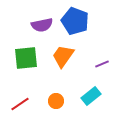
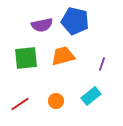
blue pentagon: rotated 8 degrees counterclockwise
orange trapezoid: rotated 40 degrees clockwise
purple line: rotated 48 degrees counterclockwise
